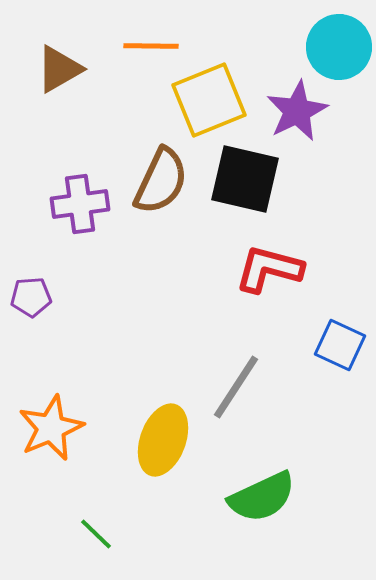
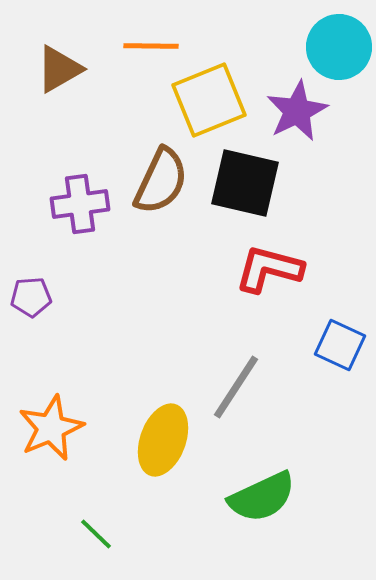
black square: moved 4 px down
